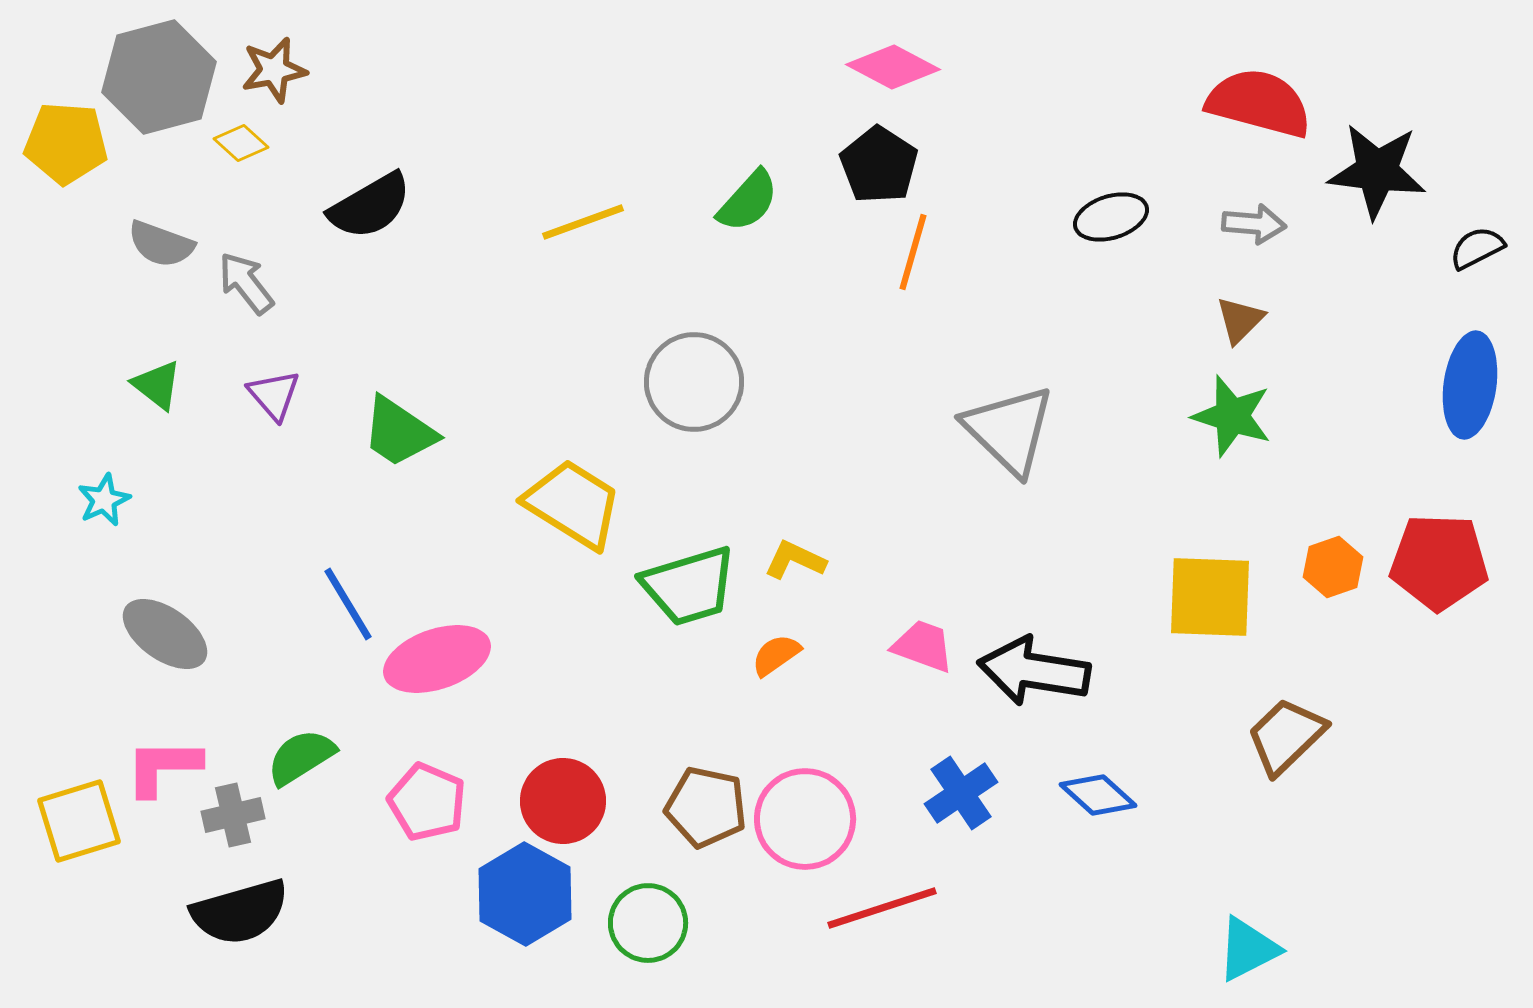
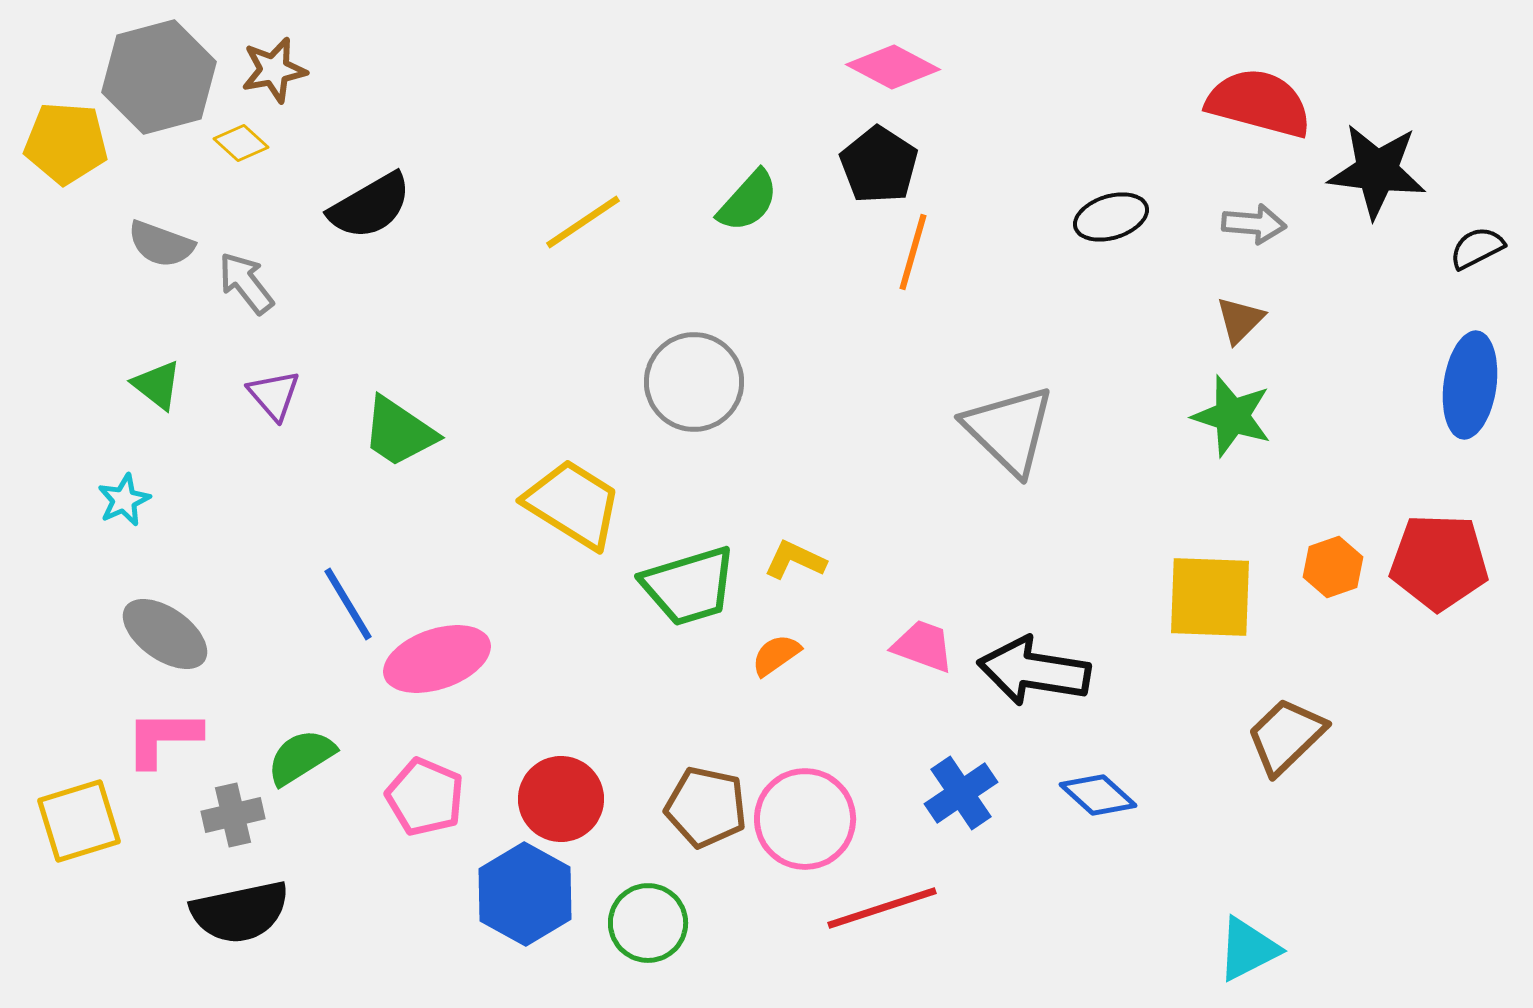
yellow line at (583, 222): rotated 14 degrees counterclockwise
cyan star at (104, 500): moved 20 px right
pink L-shape at (163, 767): moved 29 px up
red circle at (563, 801): moved 2 px left, 2 px up
pink pentagon at (427, 802): moved 2 px left, 5 px up
black semicircle at (240, 912): rotated 4 degrees clockwise
